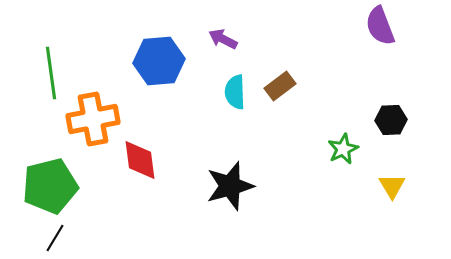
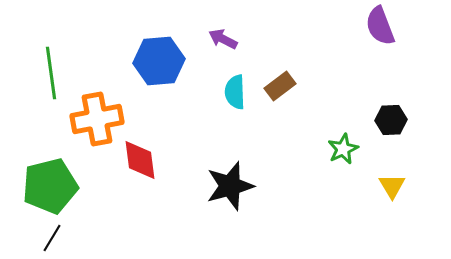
orange cross: moved 4 px right
black line: moved 3 px left
